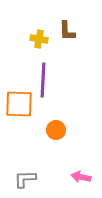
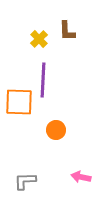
yellow cross: rotated 36 degrees clockwise
orange square: moved 2 px up
gray L-shape: moved 2 px down
